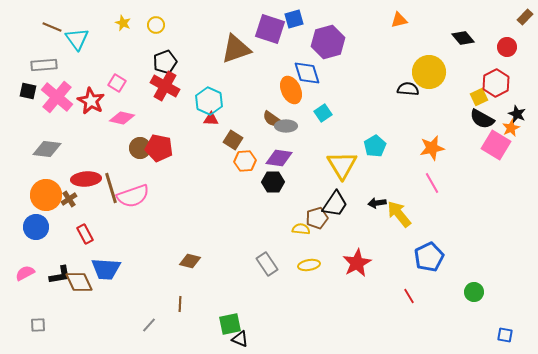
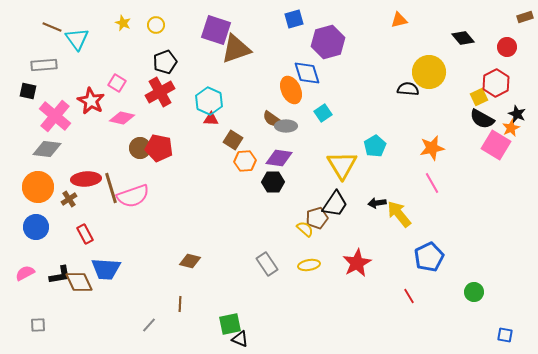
brown rectangle at (525, 17): rotated 28 degrees clockwise
purple square at (270, 29): moved 54 px left, 1 px down
red cross at (165, 86): moved 5 px left, 6 px down; rotated 32 degrees clockwise
pink cross at (57, 97): moved 2 px left, 19 px down
orange circle at (46, 195): moved 8 px left, 8 px up
yellow semicircle at (301, 229): moved 4 px right; rotated 36 degrees clockwise
